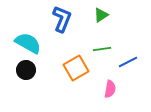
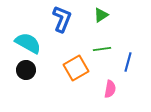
blue line: rotated 48 degrees counterclockwise
